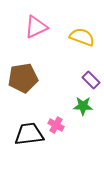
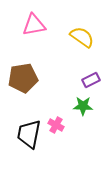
pink triangle: moved 2 px left, 2 px up; rotated 15 degrees clockwise
yellow semicircle: rotated 15 degrees clockwise
purple rectangle: rotated 72 degrees counterclockwise
black trapezoid: rotated 72 degrees counterclockwise
